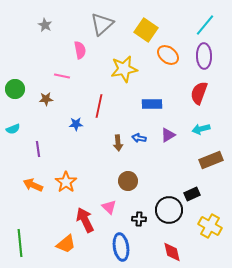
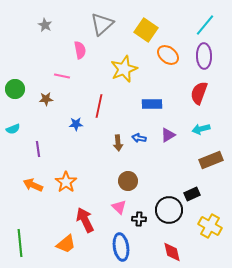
yellow star: rotated 12 degrees counterclockwise
pink triangle: moved 10 px right
